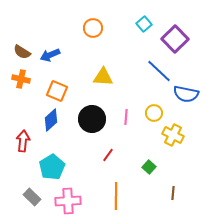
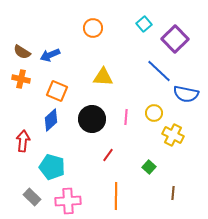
cyan pentagon: rotated 25 degrees counterclockwise
